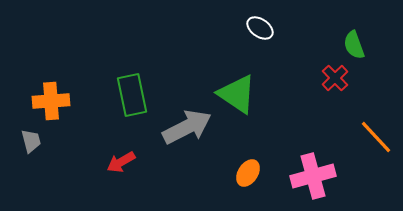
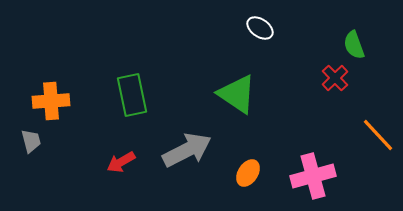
gray arrow: moved 23 px down
orange line: moved 2 px right, 2 px up
